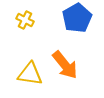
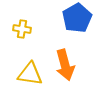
yellow cross: moved 3 px left, 9 px down; rotated 18 degrees counterclockwise
orange arrow: rotated 24 degrees clockwise
